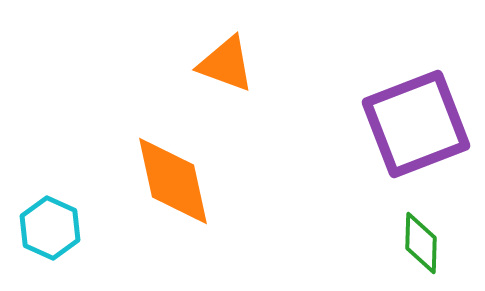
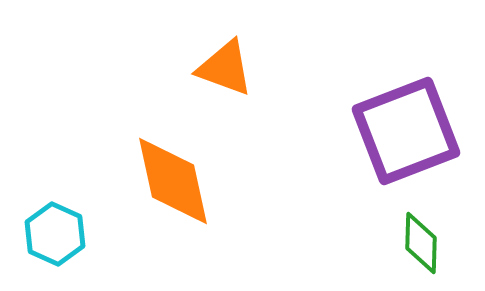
orange triangle: moved 1 px left, 4 px down
purple square: moved 10 px left, 7 px down
cyan hexagon: moved 5 px right, 6 px down
